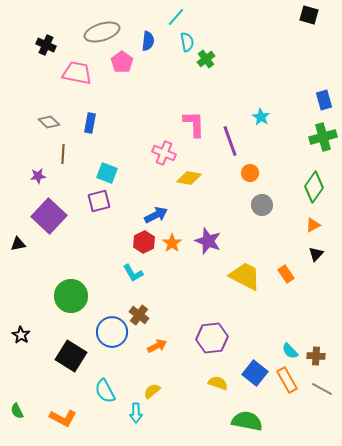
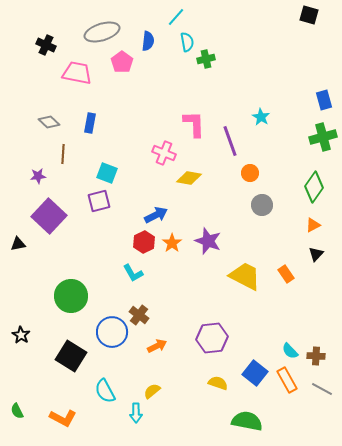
green cross at (206, 59): rotated 24 degrees clockwise
